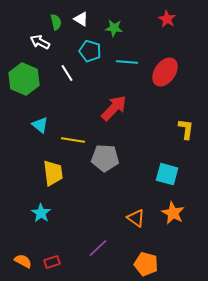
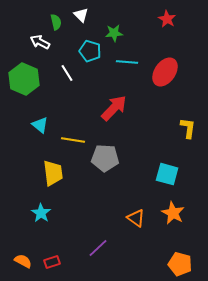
white triangle: moved 4 px up; rotated 14 degrees clockwise
green star: moved 5 px down; rotated 12 degrees counterclockwise
yellow L-shape: moved 2 px right, 1 px up
orange pentagon: moved 34 px right
